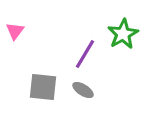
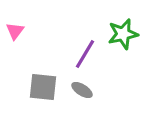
green star: rotated 16 degrees clockwise
gray ellipse: moved 1 px left
